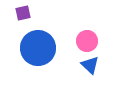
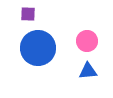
purple square: moved 5 px right, 1 px down; rotated 14 degrees clockwise
blue triangle: moved 2 px left, 6 px down; rotated 48 degrees counterclockwise
